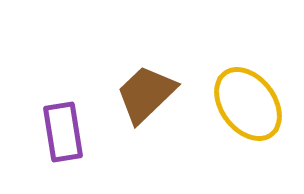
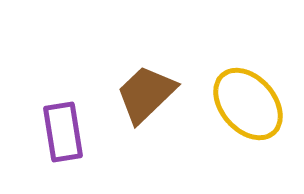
yellow ellipse: rotated 4 degrees counterclockwise
